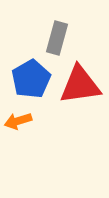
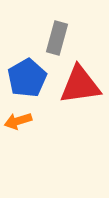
blue pentagon: moved 4 px left, 1 px up
